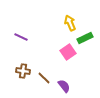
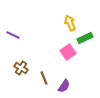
purple line: moved 8 px left, 2 px up
brown cross: moved 2 px left, 3 px up; rotated 24 degrees clockwise
brown line: rotated 24 degrees clockwise
purple semicircle: rotated 72 degrees clockwise
